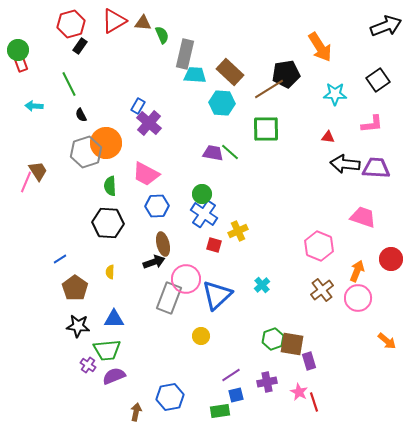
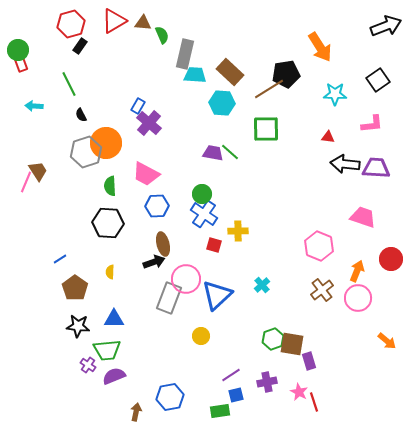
yellow cross at (238, 231): rotated 24 degrees clockwise
